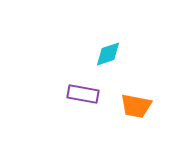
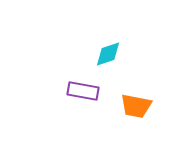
purple rectangle: moved 3 px up
